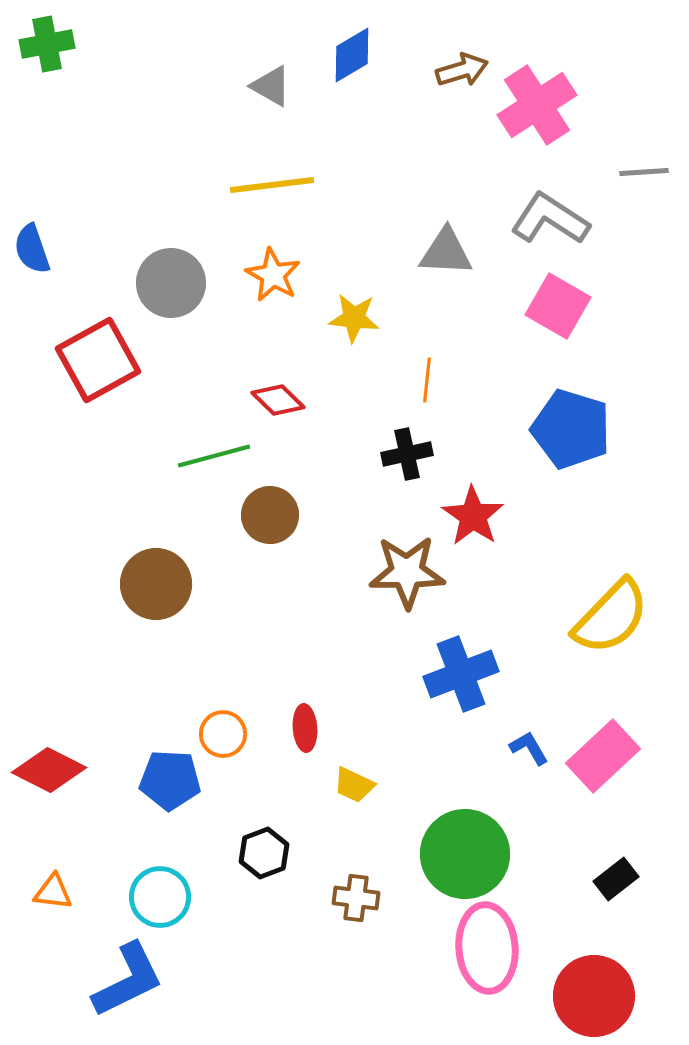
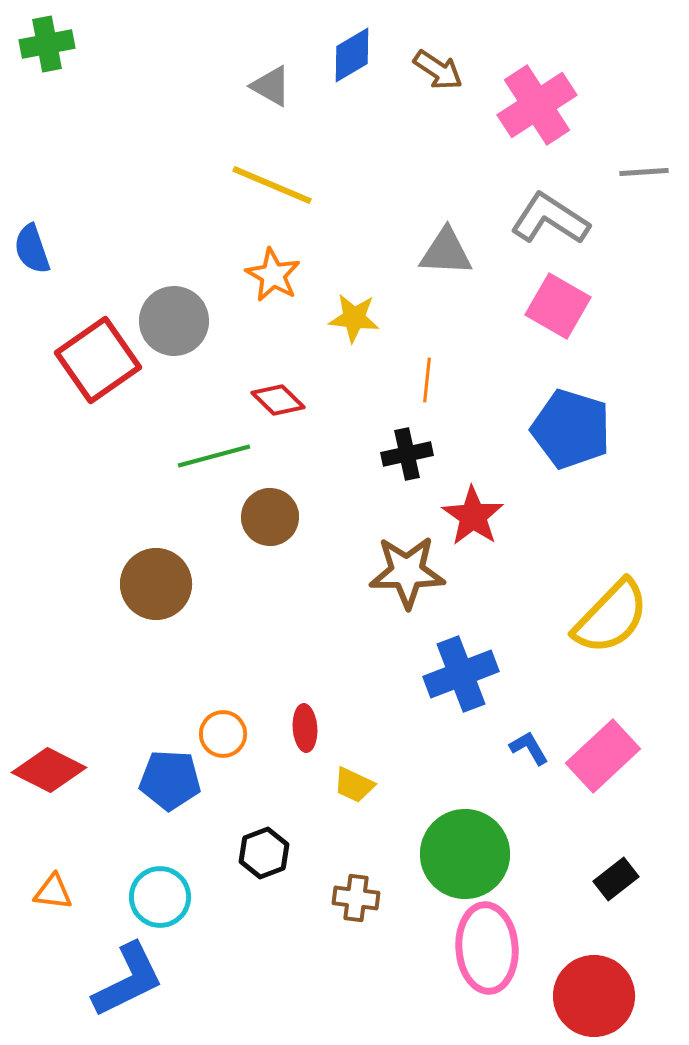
brown arrow at (462, 70): moved 24 px left; rotated 51 degrees clockwise
yellow line at (272, 185): rotated 30 degrees clockwise
gray circle at (171, 283): moved 3 px right, 38 px down
red square at (98, 360): rotated 6 degrees counterclockwise
brown circle at (270, 515): moved 2 px down
